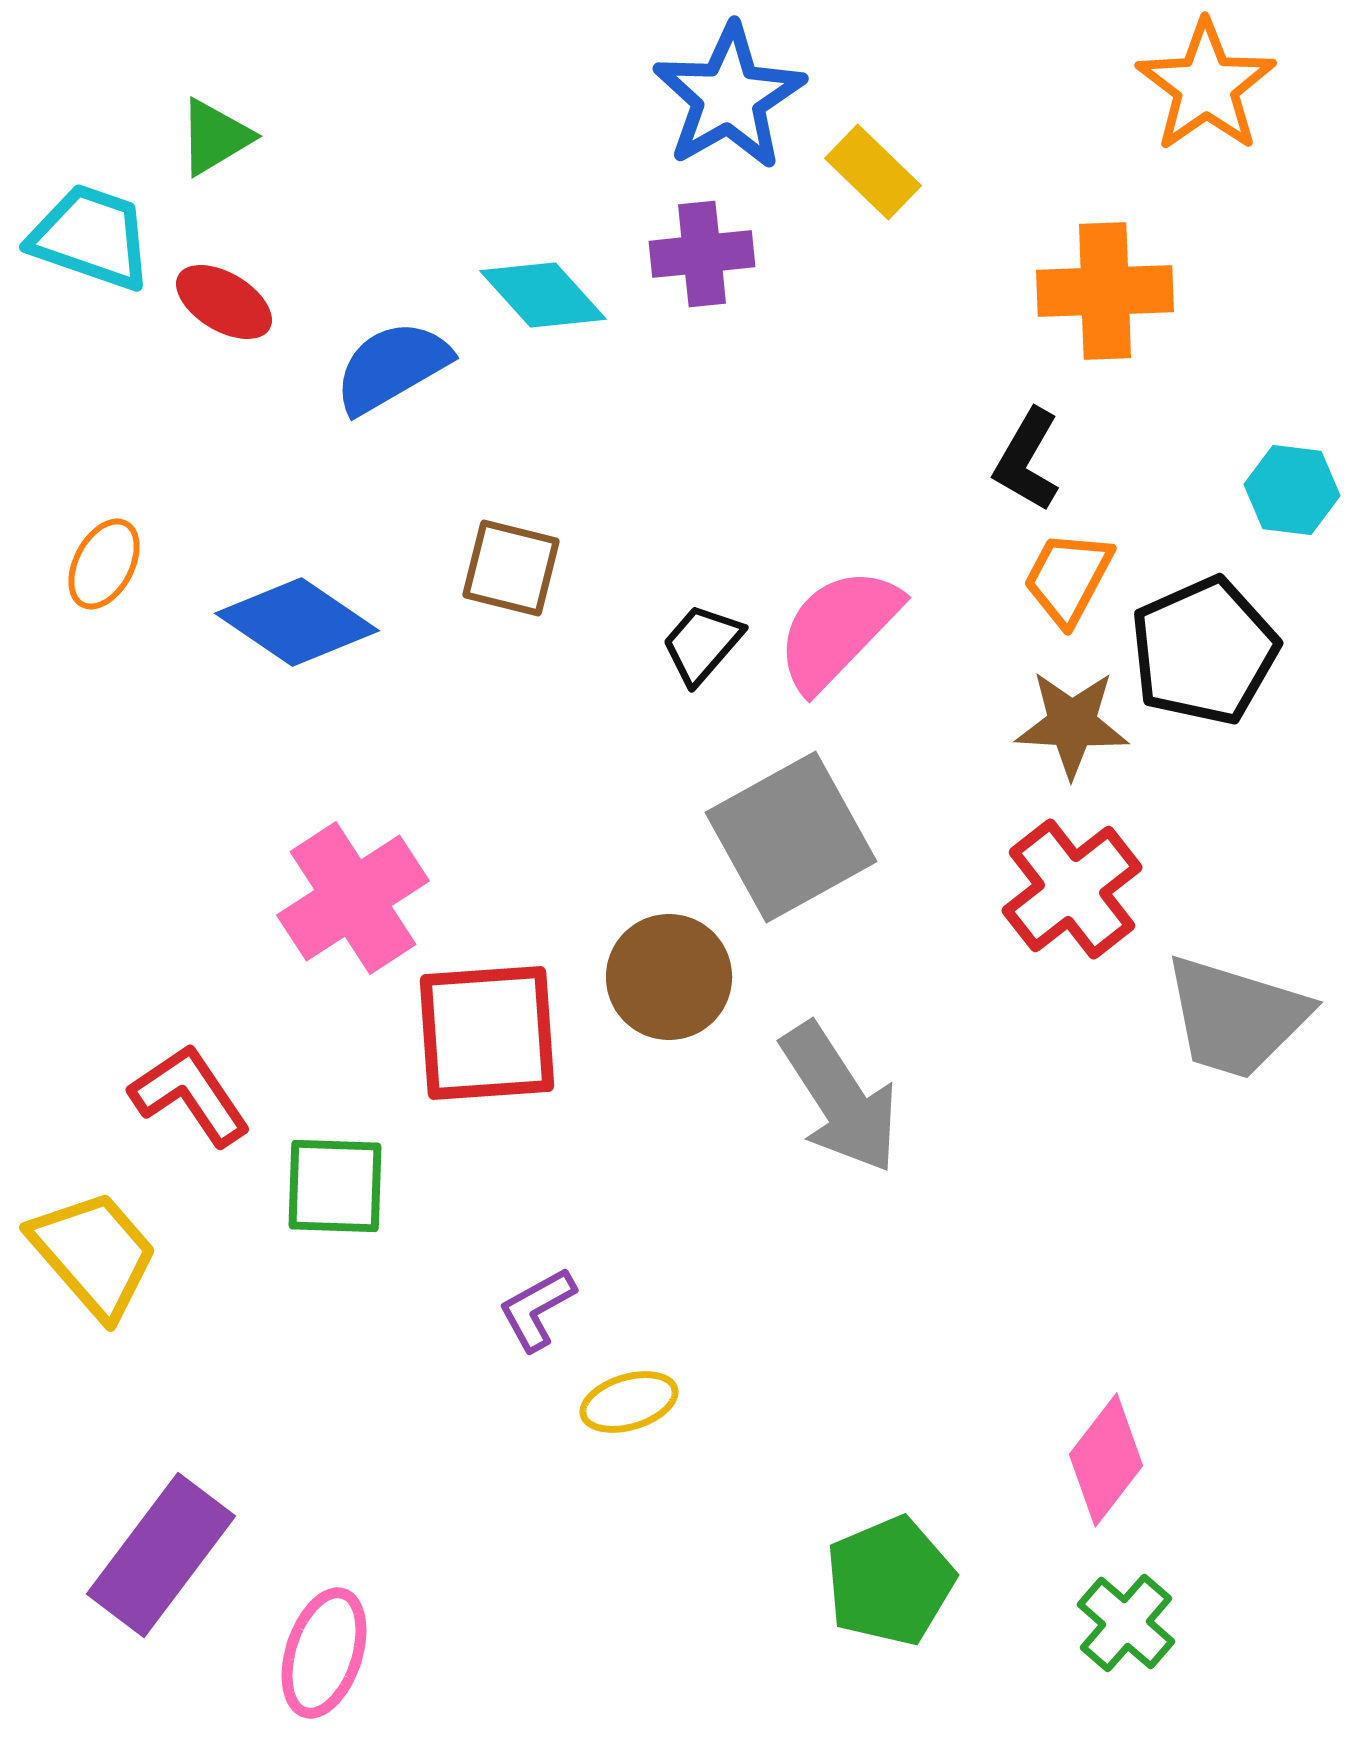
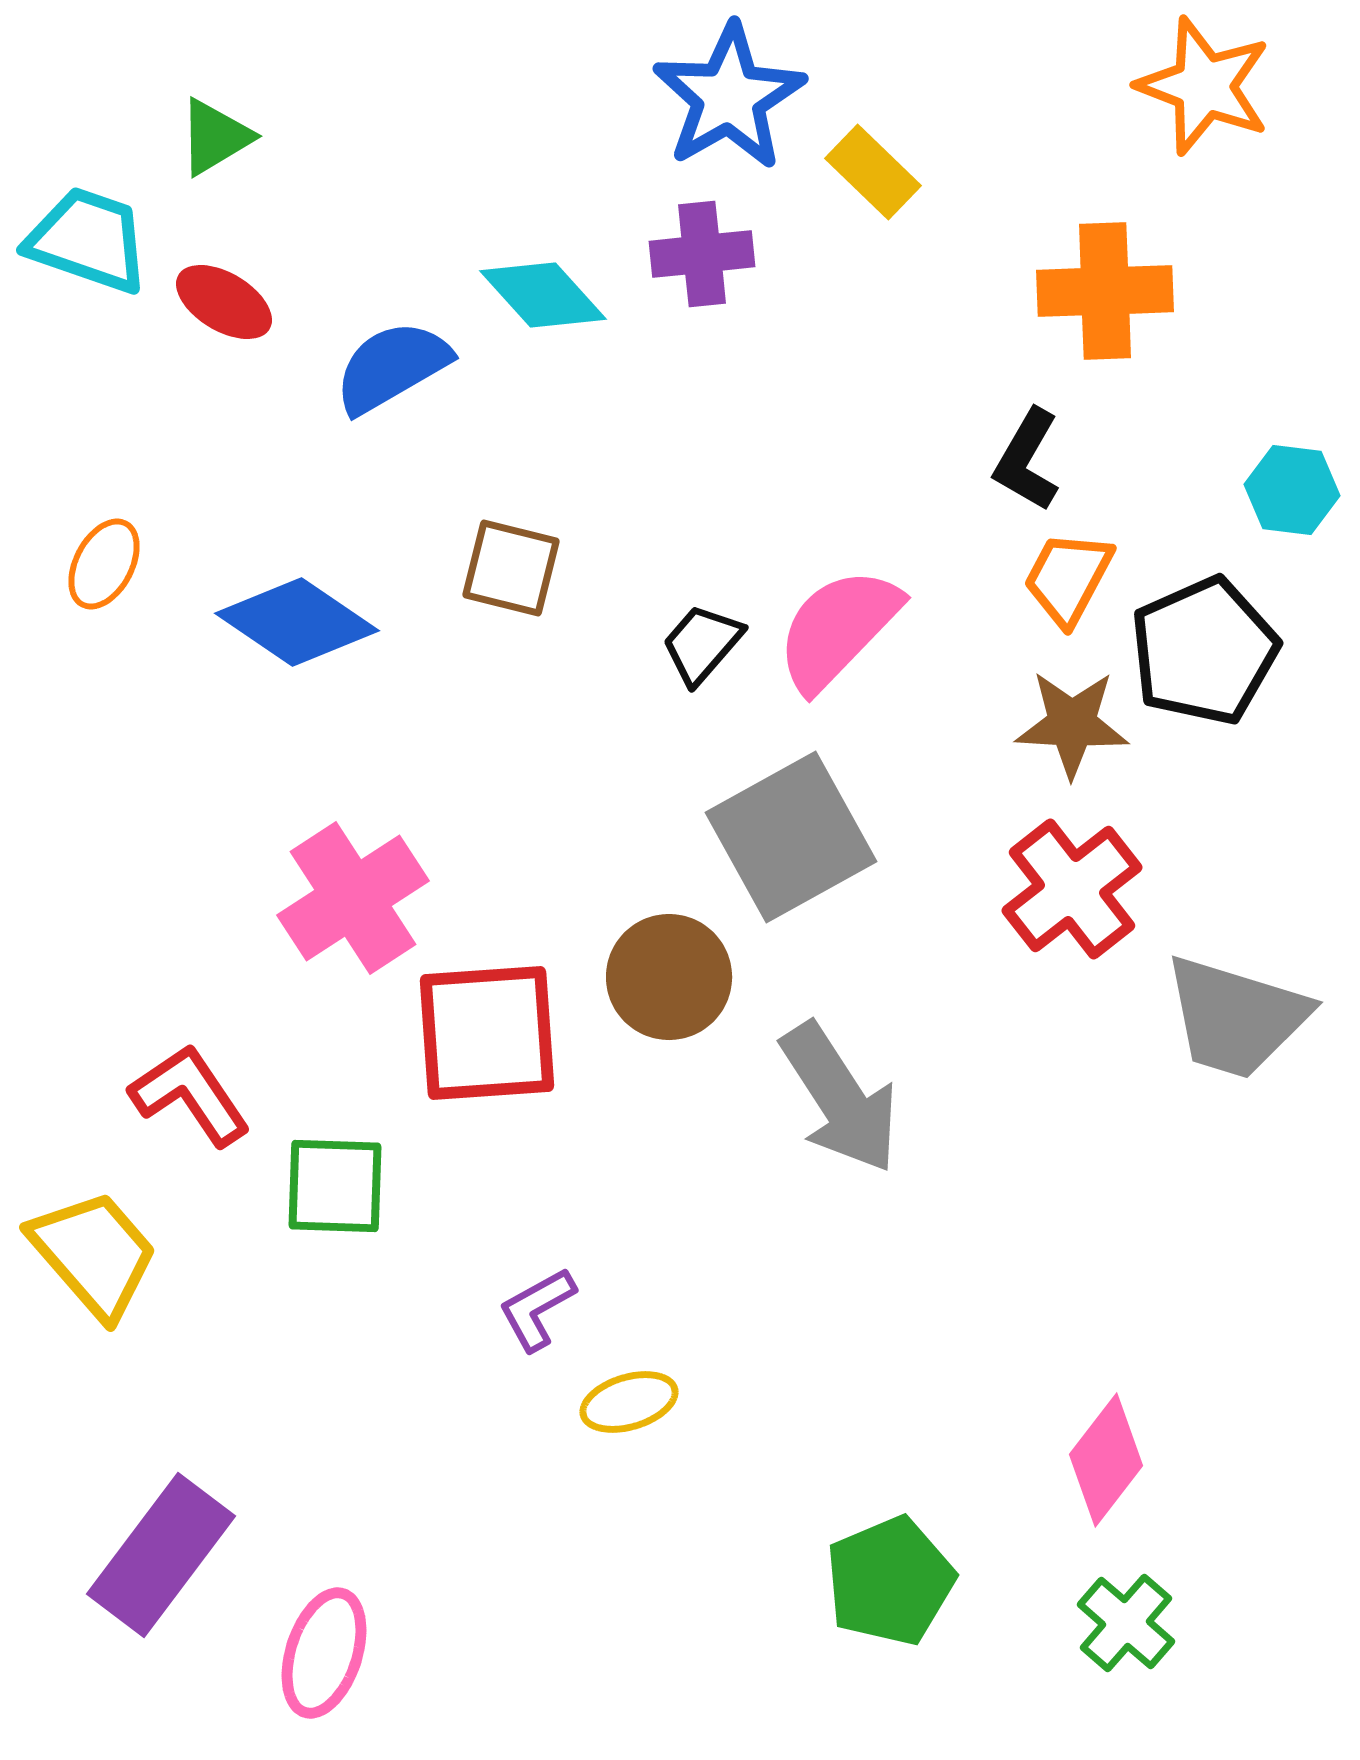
orange star: moved 2 px left; rotated 16 degrees counterclockwise
cyan trapezoid: moved 3 px left, 3 px down
